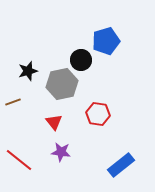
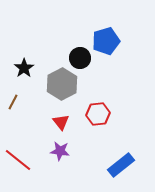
black circle: moved 1 px left, 2 px up
black star: moved 4 px left, 3 px up; rotated 18 degrees counterclockwise
gray hexagon: rotated 16 degrees counterclockwise
brown line: rotated 42 degrees counterclockwise
red hexagon: rotated 15 degrees counterclockwise
red triangle: moved 7 px right
purple star: moved 1 px left, 1 px up
red line: moved 1 px left
